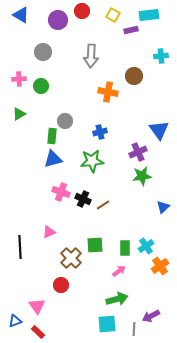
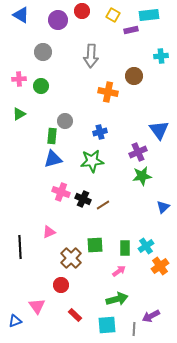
cyan square at (107, 324): moved 1 px down
red rectangle at (38, 332): moved 37 px right, 17 px up
